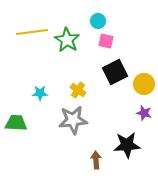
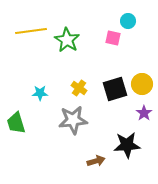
cyan circle: moved 30 px right
yellow line: moved 1 px left, 1 px up
pink square: moved 7 px right, 3 px up
black square: moved 17 px down; rotated 10 degrees clockwise
yellow circle: moved 2 px left
yellow cross: moved 1 px right, 2 px up
purple star: rotated 21 degrees clockwise
green trapezoid: rotated 110 degrees counterclockwise
brown arrow: moved 1 px down; rotated 78 degrees clockwise
